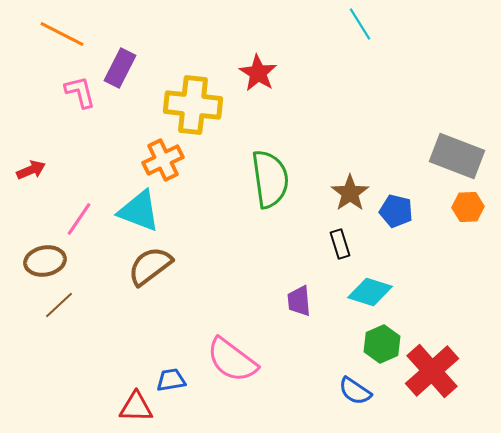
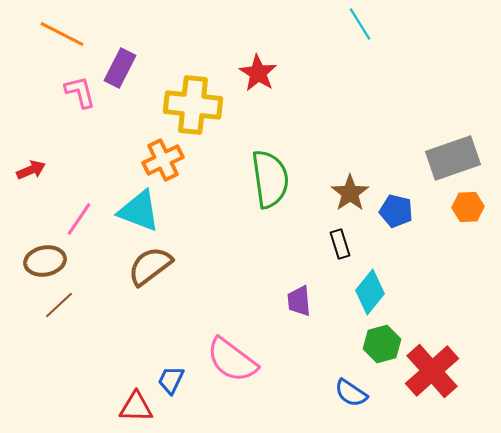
gray rectangle: moved 4 px left, 2 px down; rotated 40 degrees counterclockwise
cyan diamond: rotated 69 degrees counterclockwise
green hexagon: rotated 9 degrees clockwise
blue trapezoid: rotated 56 degrees counterclockwise
blue semicircle: moved 4 px left, 2 px down
